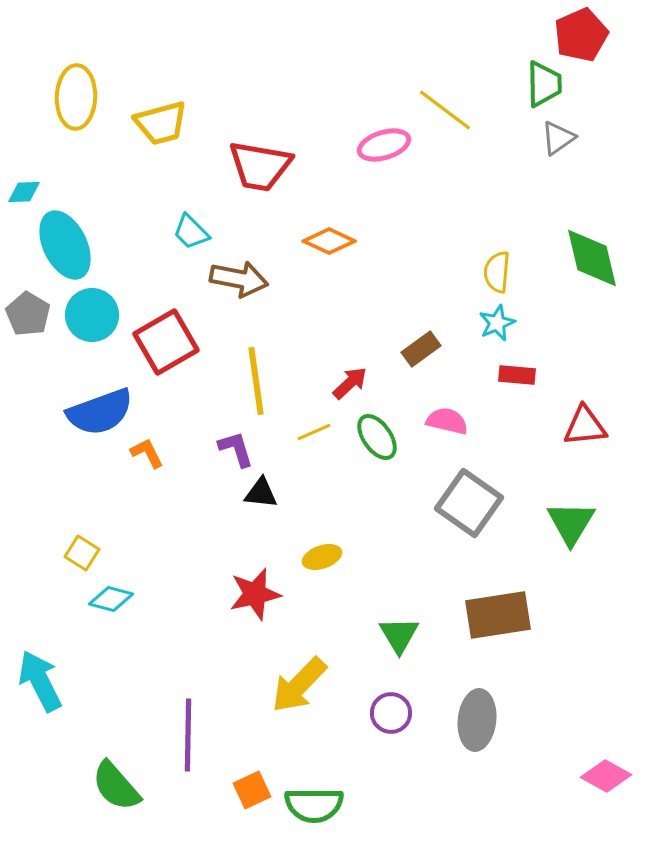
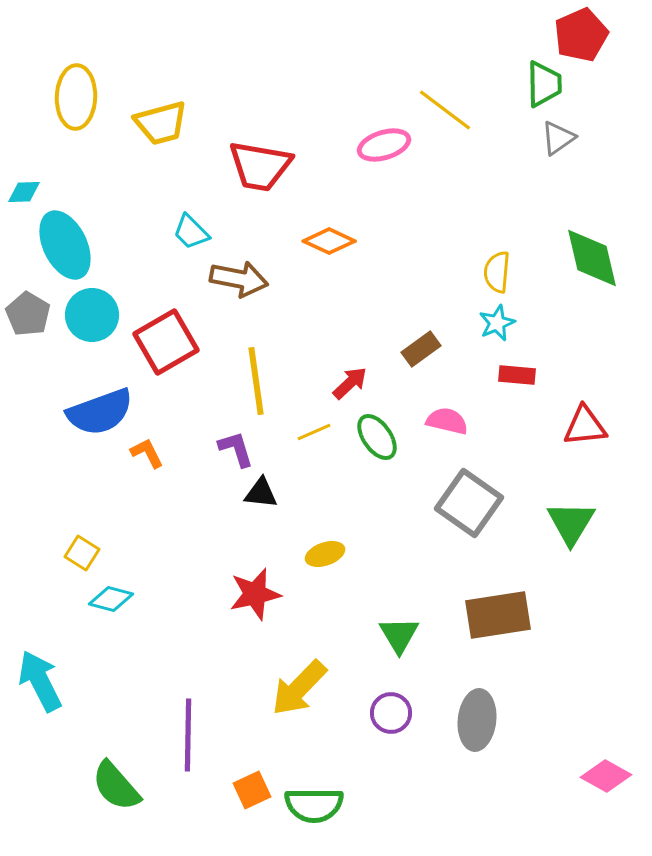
yellow ellipse at (322, 557): moved 3 px right, 3 px up
yellow arrow at (299, 685): moved 3 px down
